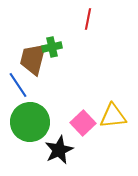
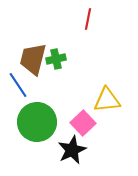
green cross: moved 4 px right, 12 px down
yellow triangle: moved 6 px left, 16 px up
green circle: moved 7 px right
black star: moved 13 px right
